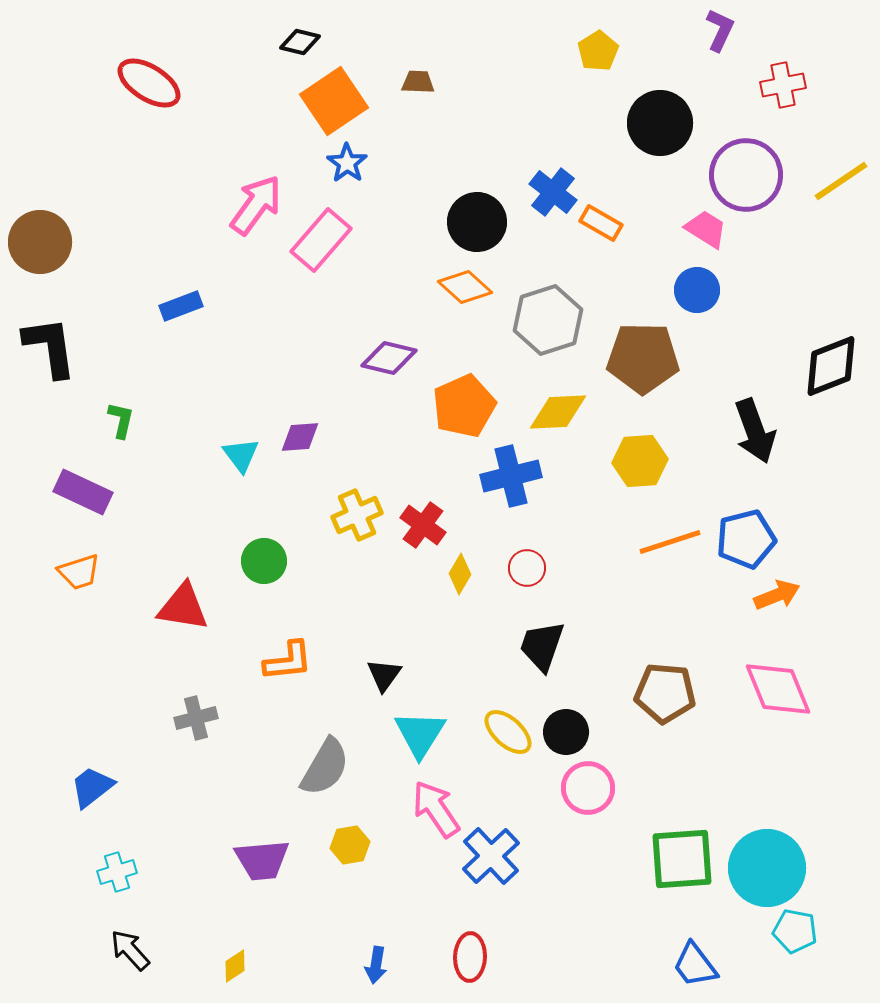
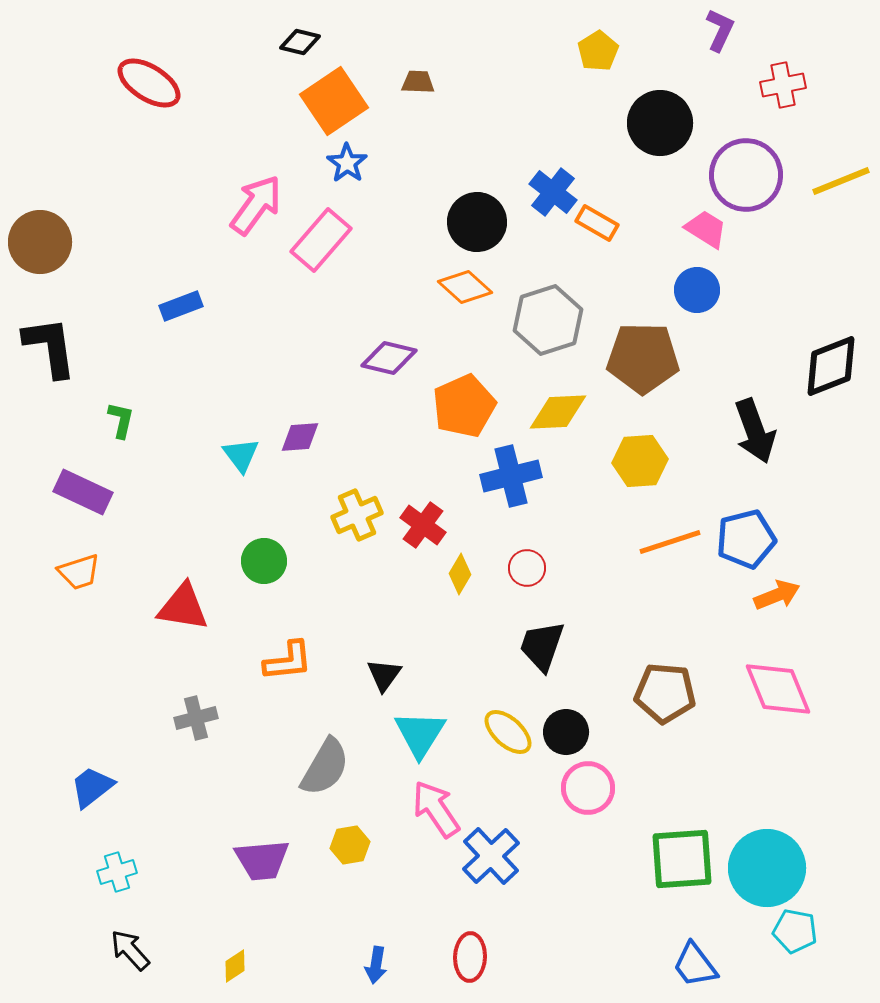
yellow line at (841, 181): rotated 12 degrees clockwise
orange rectangle at (601, 223): moved 4 px left
